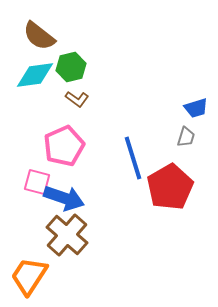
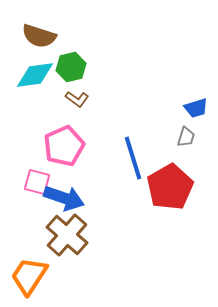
brown semicircle: rotated 20 degrees counterclockwise
